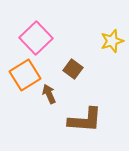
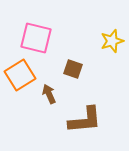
pink square: rotated 32 degrees counterclockwise
brown square: rotated 18 degrees counterclockwise
orange square: moved 5 px left
brown L-shape: rotated 9 degrees counterclockwise
